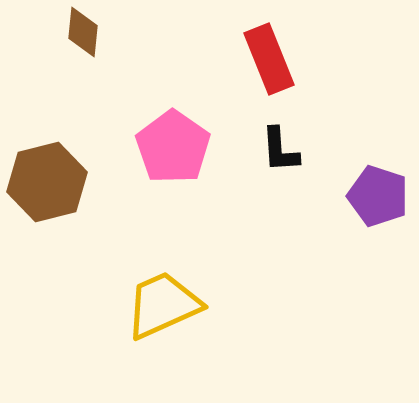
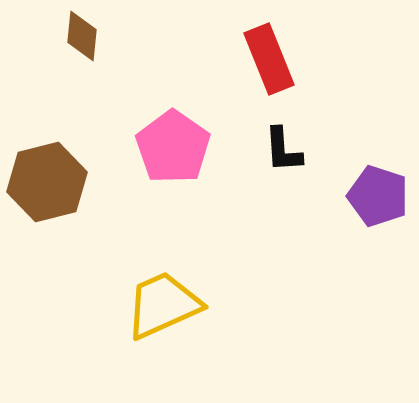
brown diamond: moved 1 px left, 4 px down
black L-shape: moved 3 px right
